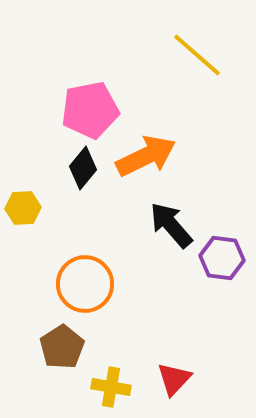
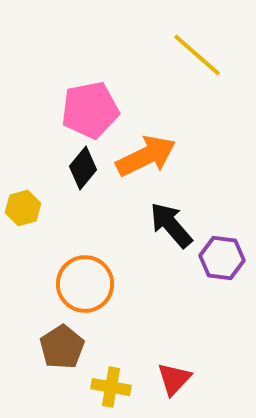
yellow hexagon: rotated 12 degrees counterclockwise
